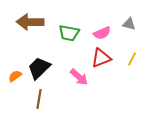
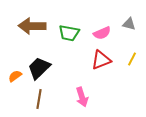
brown arrow: moved 2 px right, 4 px down
red triangle: moved 2 px down
pink arrow: moved 3 px right, 20 px down; rotated 30 degrees clockwise
